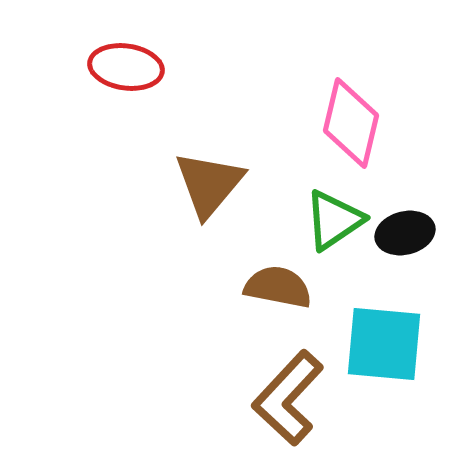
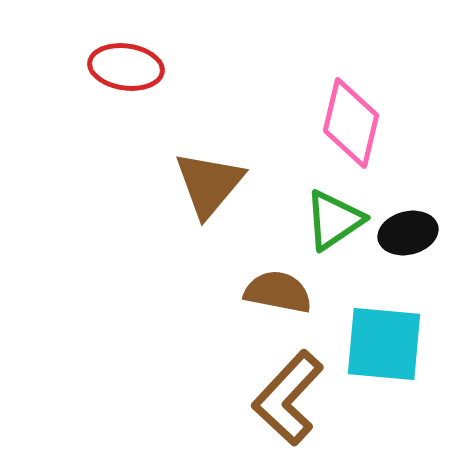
black ellipse: moved 3 px right
brown semicircle: moved 5 px down
